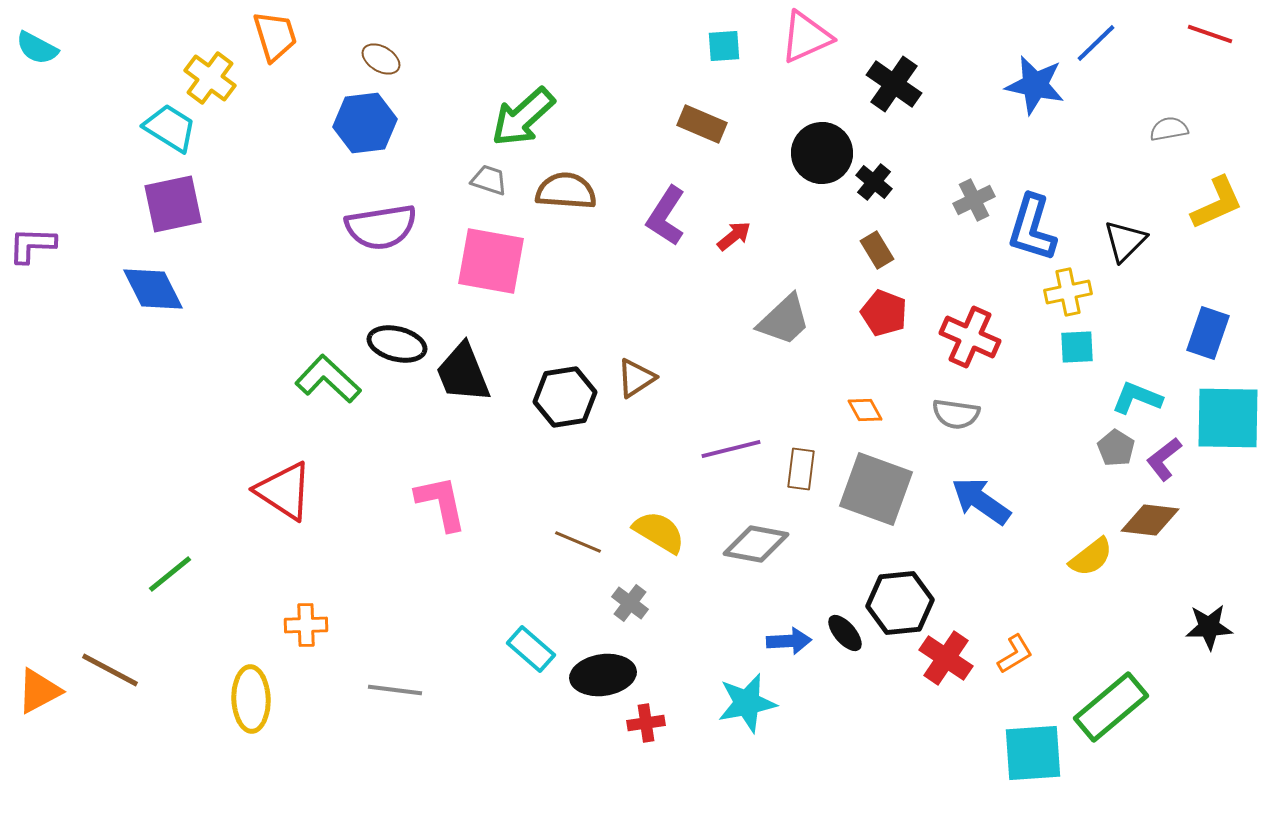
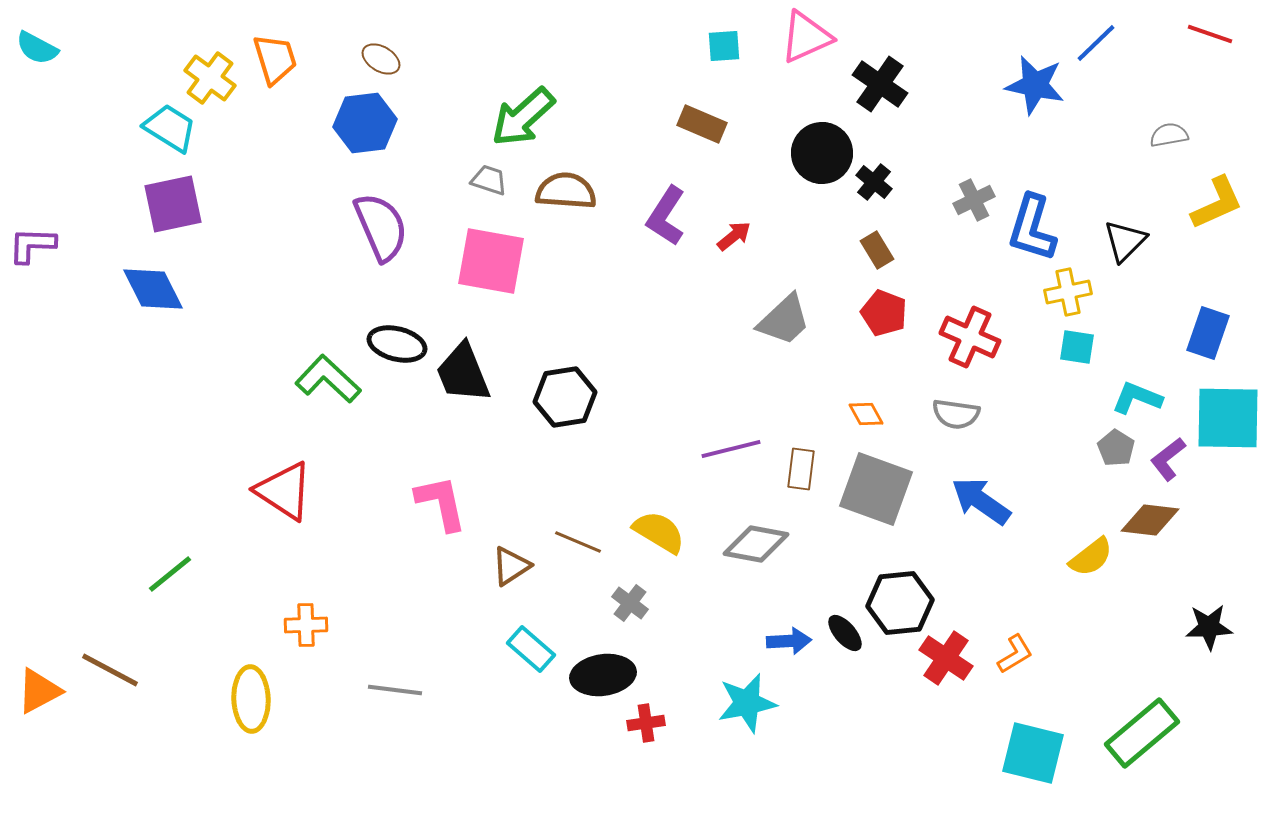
orange trapezoid at (275, 36): moved 23 px down
black cross at (894, 84): moved 14 px left
gray semicircle at (1169, 129): moved 6 px down
purple semicircle at (381, 227): rotated 104 degrees counterclockwise
cyan square at (1077, 347): rotated 12 degrees clockwise
brown triangle at (636, 378): moved 125 px left, 188 px down
orange diamond at (865, 410): moved 1 px right, 4 px down
purple L-shape at (1164, 459): moved 4 px right
green rectangle at (1111, 707): moved 31 px right, 26 px down
cyan square at (1033, 753): rotated 18 degrees clockwise
